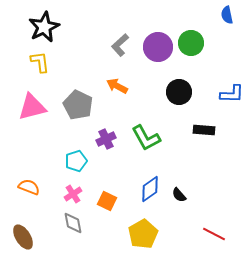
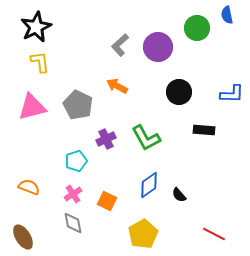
black star: moved 8 px left
green circle: moved 6 px right, 15 px up
blue diamond: moved 1 px left, 4 px up
